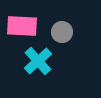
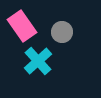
pink rectangle: rotated 52 degrees clockwise
